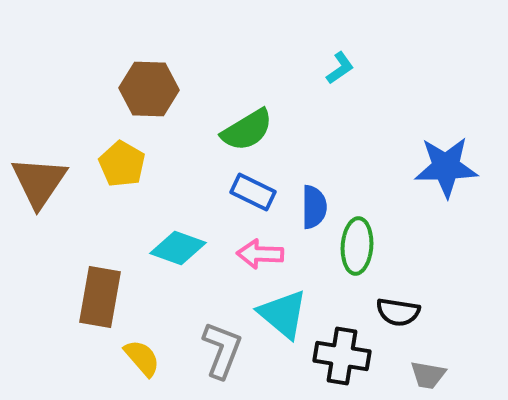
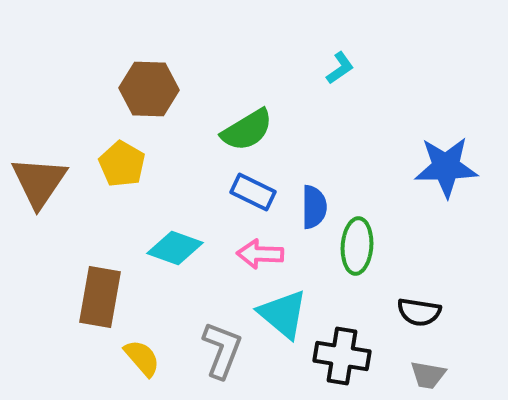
cyan diamond: moved 3 px left
black semicircle: moved 21 px right
